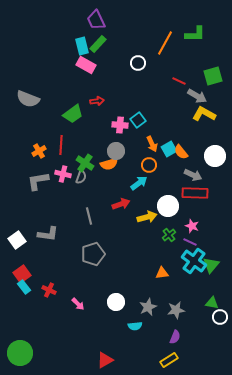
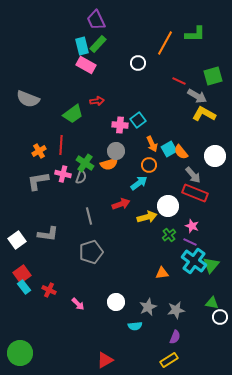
gray arrow at (193, 175): rotated 24 degrees clockwise
red rectangle at (195, 193): rotated 20 degrees clockwise
gray pentagon at (93, 254): moved 2 px left, 2 px up
